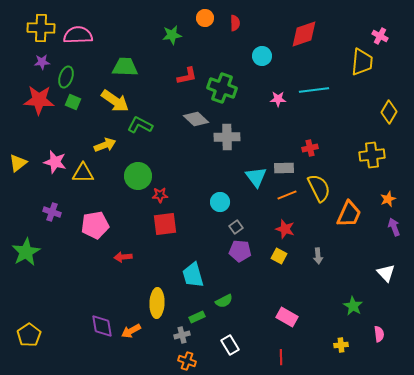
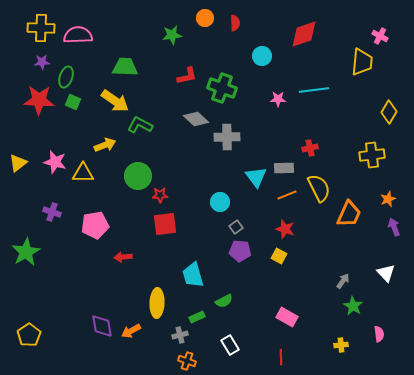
gray arrow at (318, 256): moved 25 px right, 25 px down; rotated 140 degrees counterclockwise
gray cross at (182, 335): moved 2 px left
